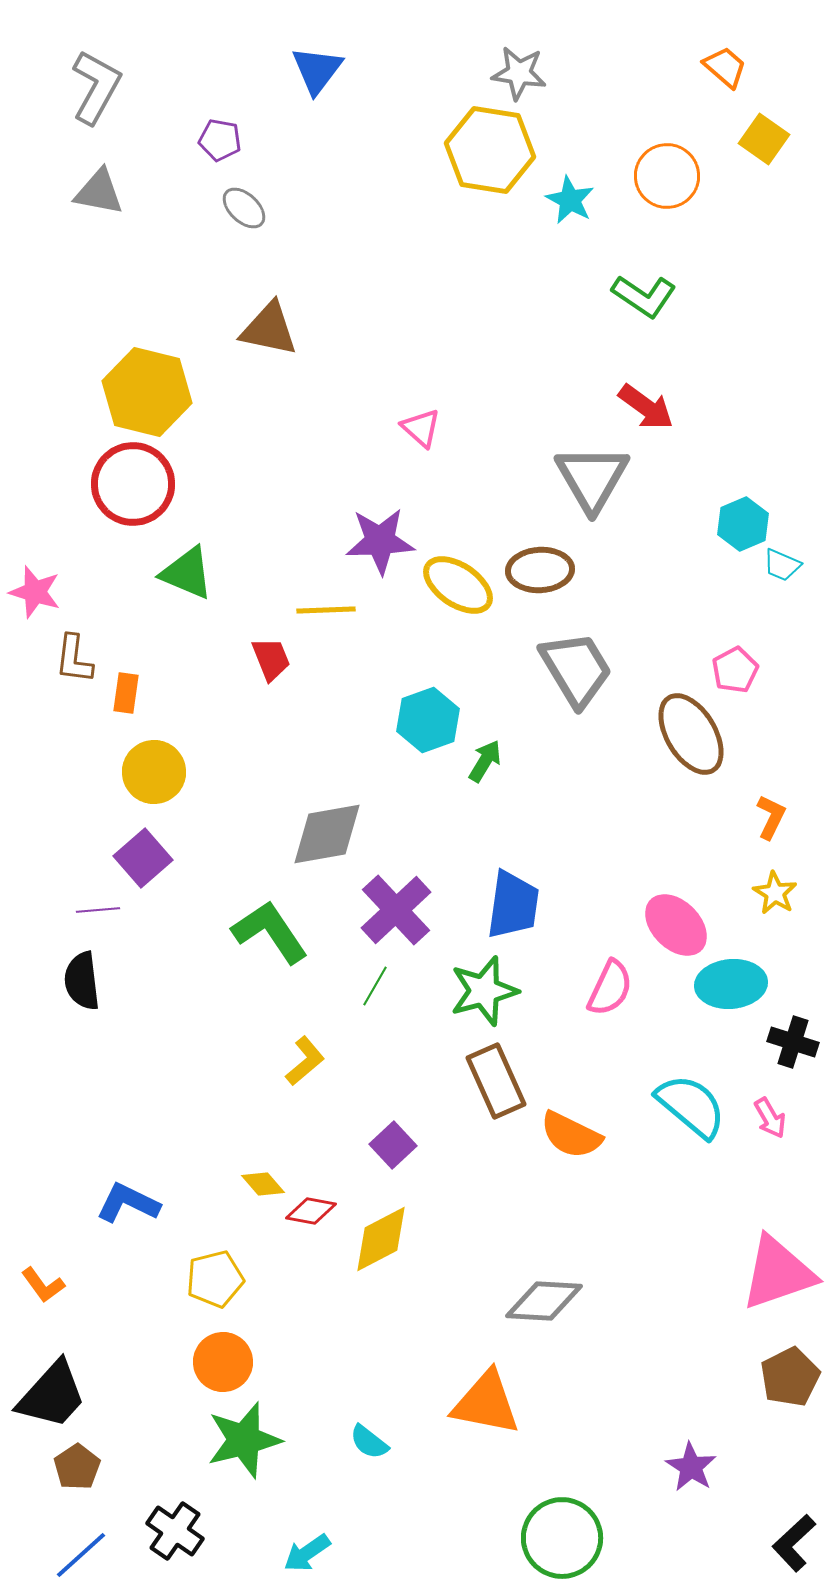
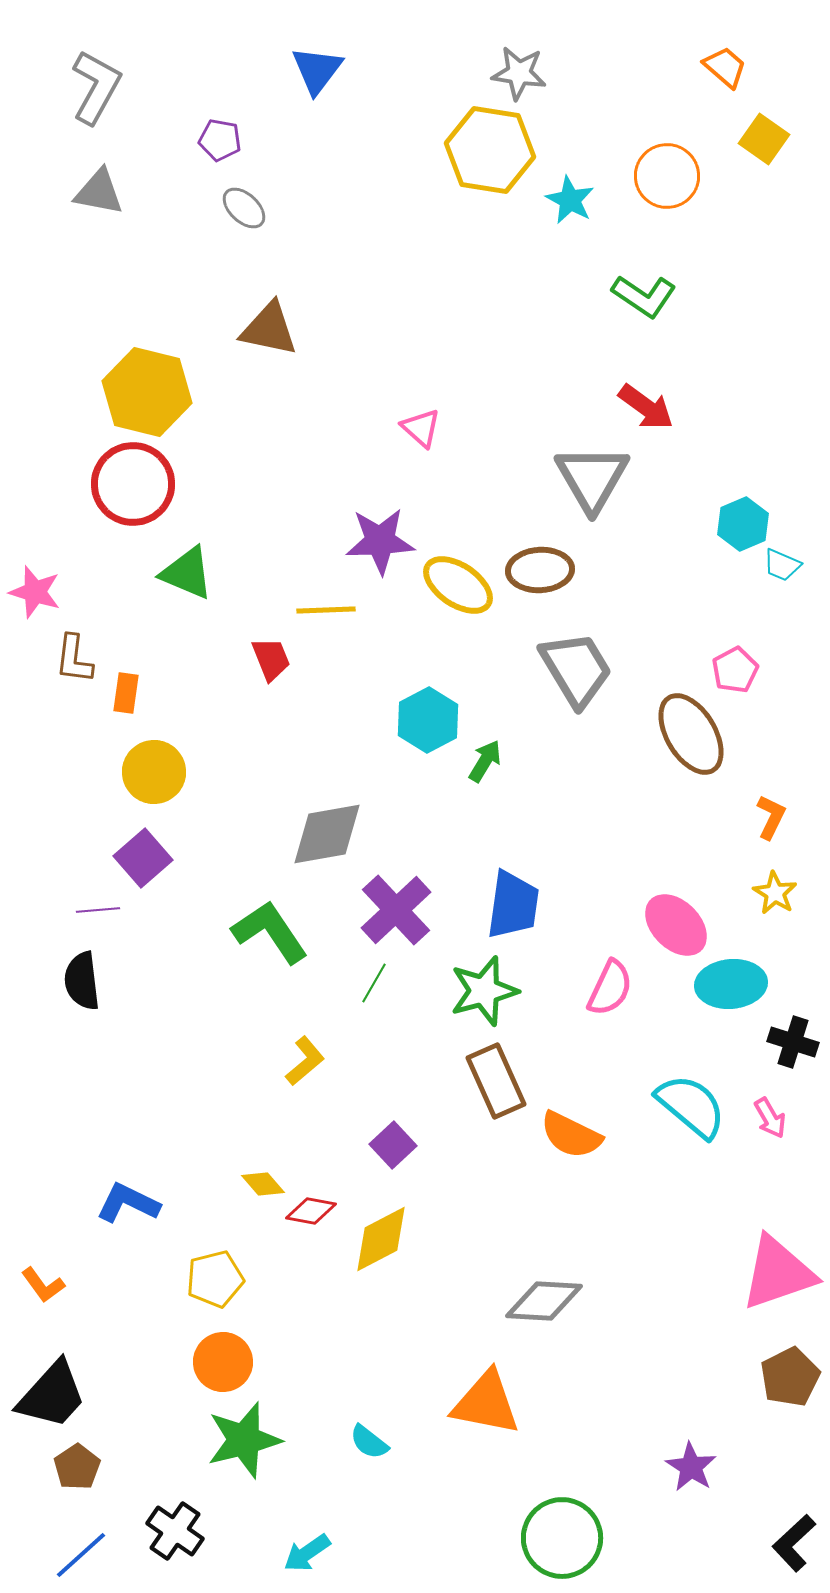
cyan hexagon at (428, 720): rotated 8 degrees counterclockwise
green line at (375, 986): moved 1 px left, 3 px up
